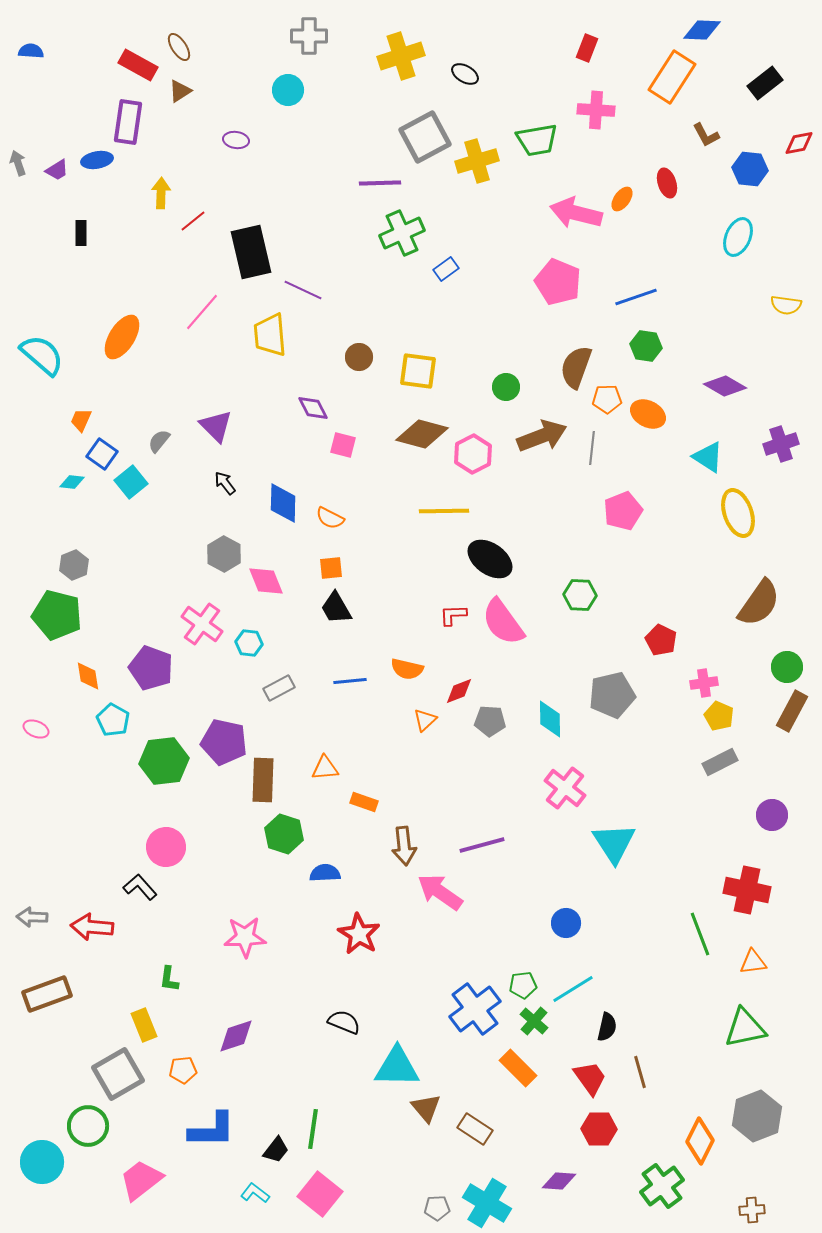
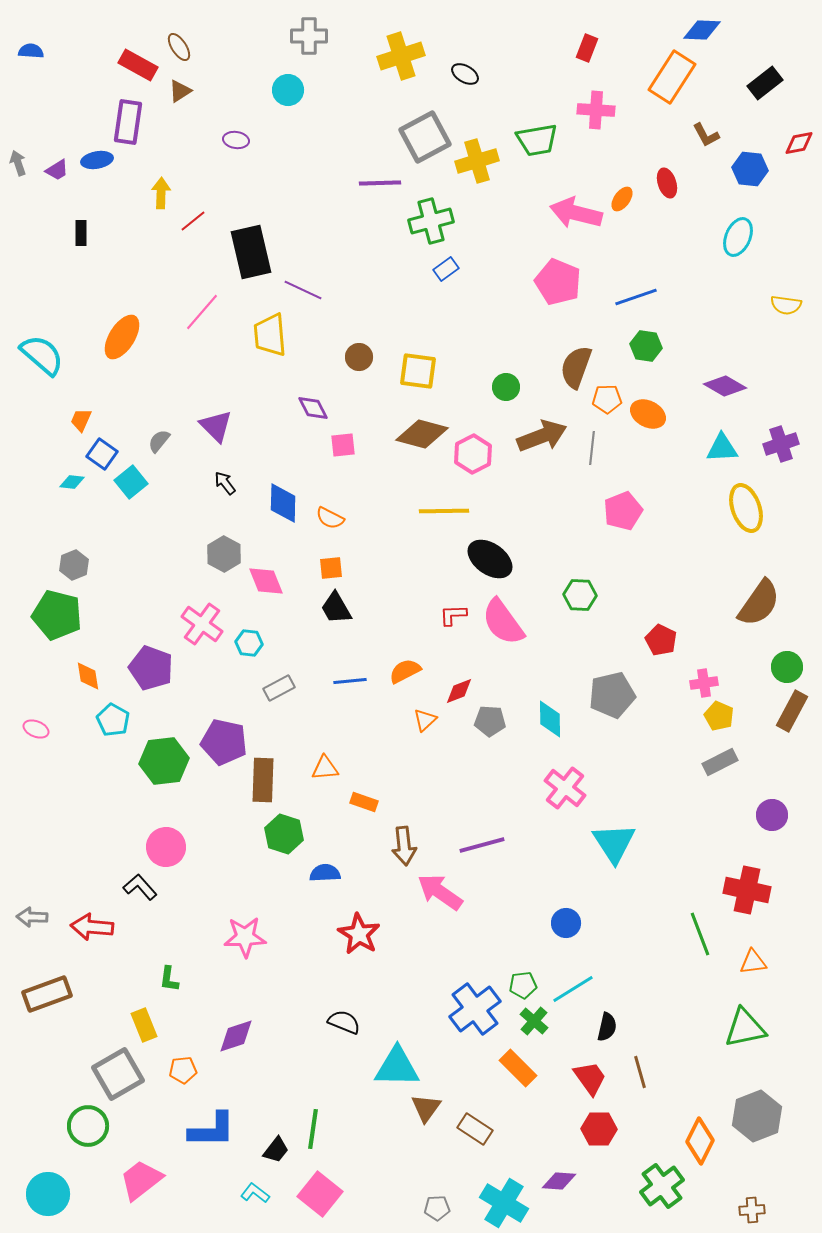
green cross at (402, 233): moved 29 px right, 12 px up; rotated 9 degrees clockwise
pink square at (343, 445): rotated 20 degrees counterclockwise
cyan triangle at (708, 457): moved 14 px right, 9 px up; rotated 36 degrees counterclockwise
yellow ellipse at (738, 513): moved 8 px right, 5 px up
orange semicircle at (407, 669): moved 2 px left, 2 px down; rotated 140 degrees clockwise
brown triangle at (426, 1108): rotated 16 degrees clockwise
cyan circle at (42, 1162): moved 6 px right, 32 px down
cyan cross at (487, 1203): moved 17 px right
